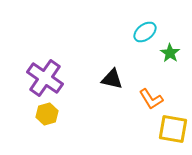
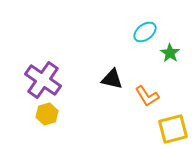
purple cross: moved 2 px left, 2 px down
orange L-shape: moved 4 px left, 3 px up
yellow square: rotated 24 degrees counterclockwise
